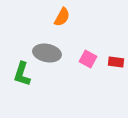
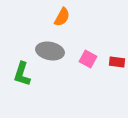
gray ellipse: moved 3 px right, 2 px up
red rectangle: moved 1 px right
